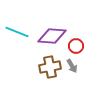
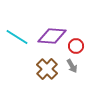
cyan line: moved 5 px down; rotated 10 degrees clockwise
brown cross: moved 3 px left, 2 px down; rotated 35 degrees counterclockwise
